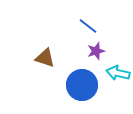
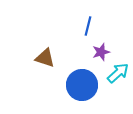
blue line: rotated 66 degrees clockwise
purple star: moved 5 px right, 1 px down
cyan arrow: rotated 125 degrees clockwise
